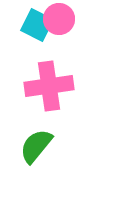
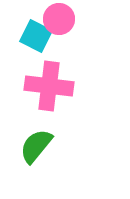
cyan square: moved 1 px left, 11 px down
pink cross: rotated 15 degrees clockwise
